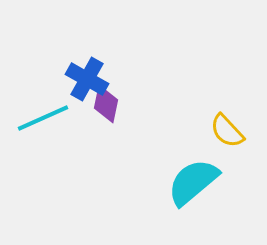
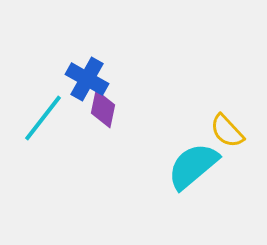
purple diamond: moved 3 px left, 5 px down
cyan line: rotated 28 degrees counterclockwise
cyan semicircle: moved 16 px up
